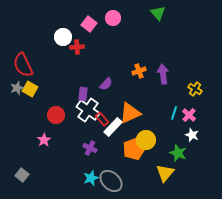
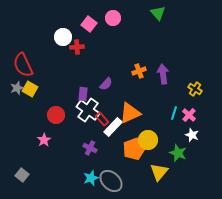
yellow circle: moved 2 px right
yellow triangle: moved 6 px left, 1 px up
